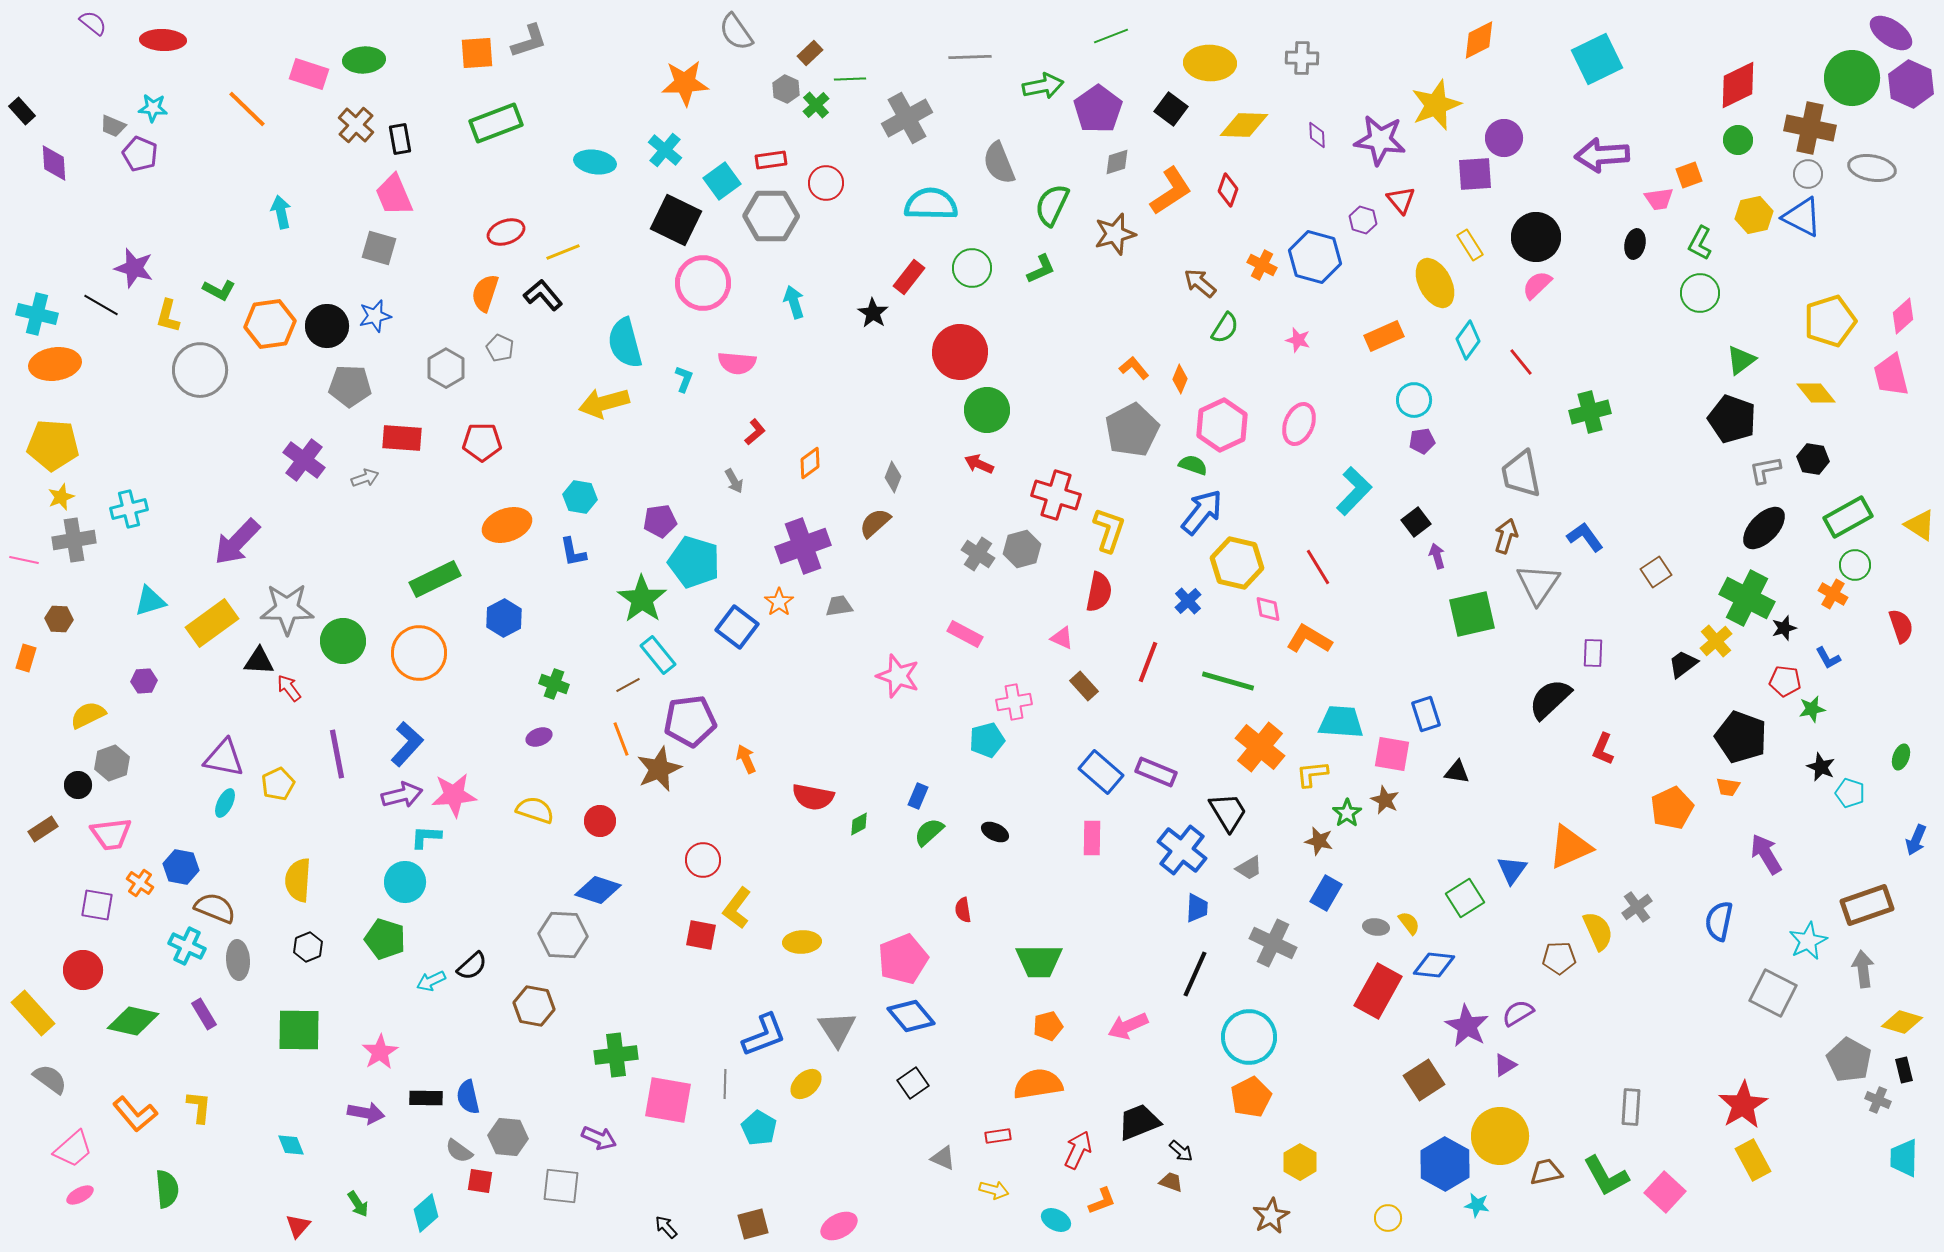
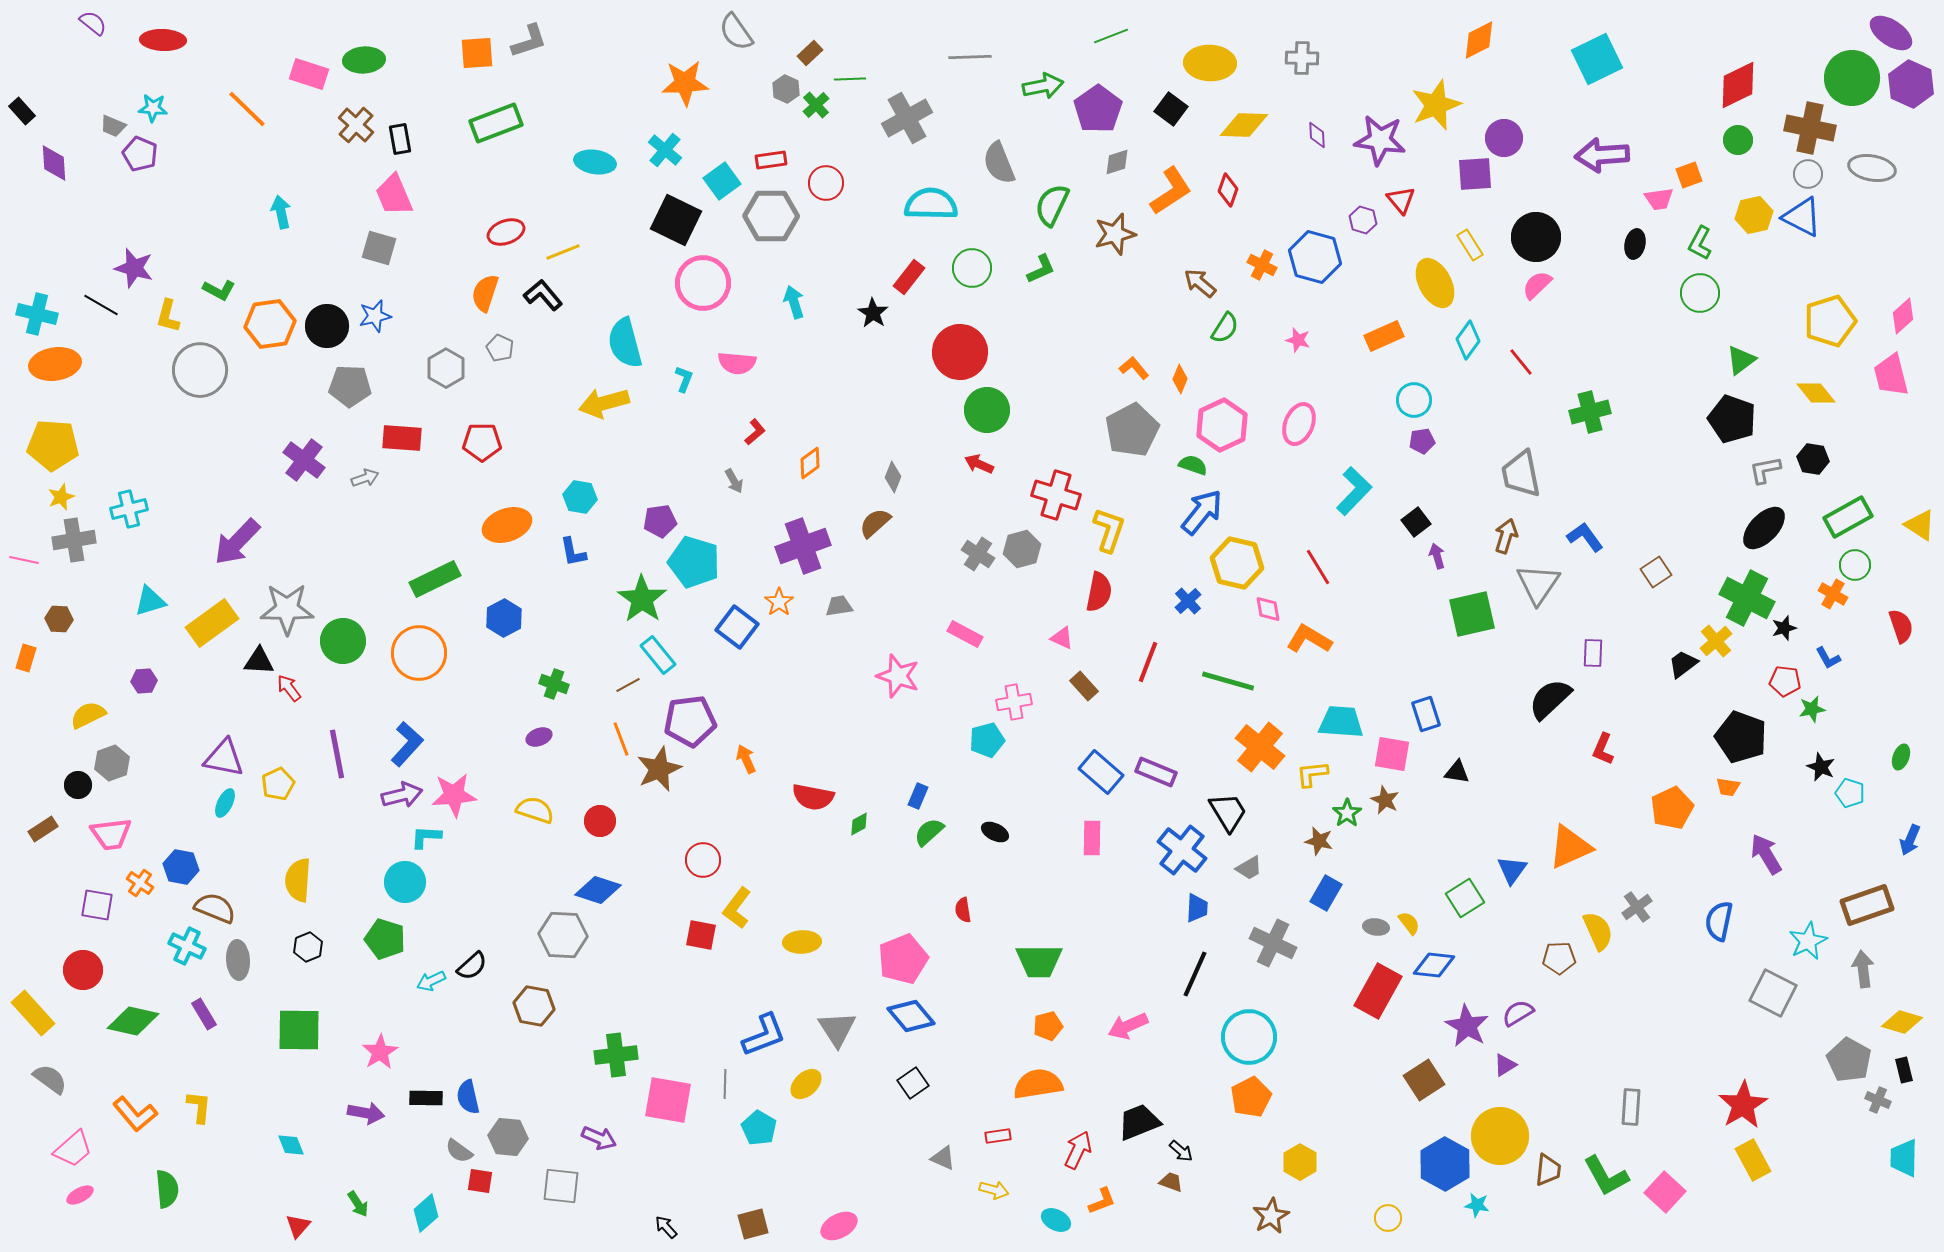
blue arrow at (1916, 840): moved 6 px left
brown trapezoid at (1546, 1172): moved 2 px right, 2 px up; rotated 108 degrees clockwise
